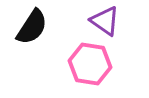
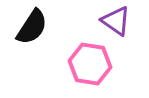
purple triangle: moved 11 px right
